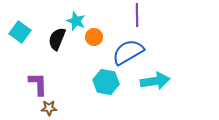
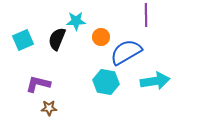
purple line: moved 9 px right
cyan star: rotated 24 degrees counterclockwise
cyan square: moved 3 px right, 8 px down; rotated 30 degrees clockwise
orange circle: moved 7 px right
blue semicircle: moved 2 px left
purple L-shape: rotated 75 degrees counterclockwise
